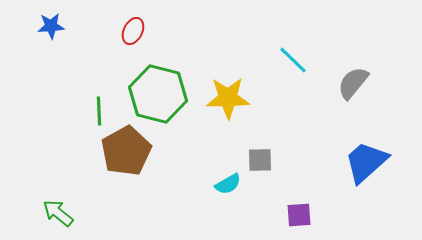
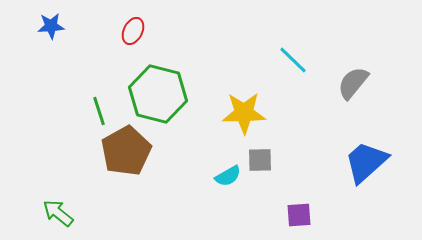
yellow star: moved 16 px right, 15 px down
green line: rotated 16 degrees counterclockwise
cyan semicircle: moved 8 px up
